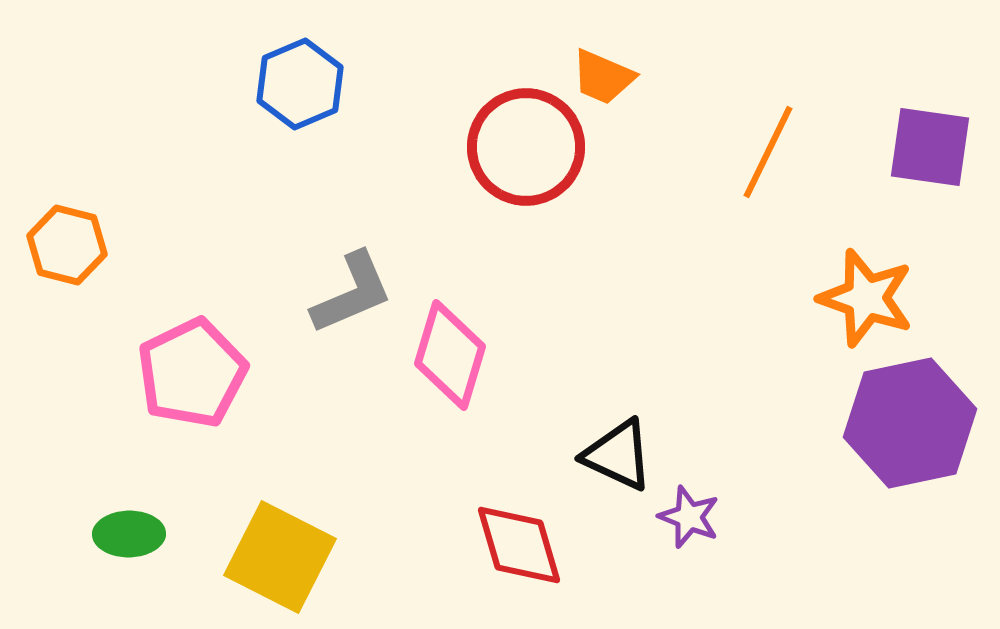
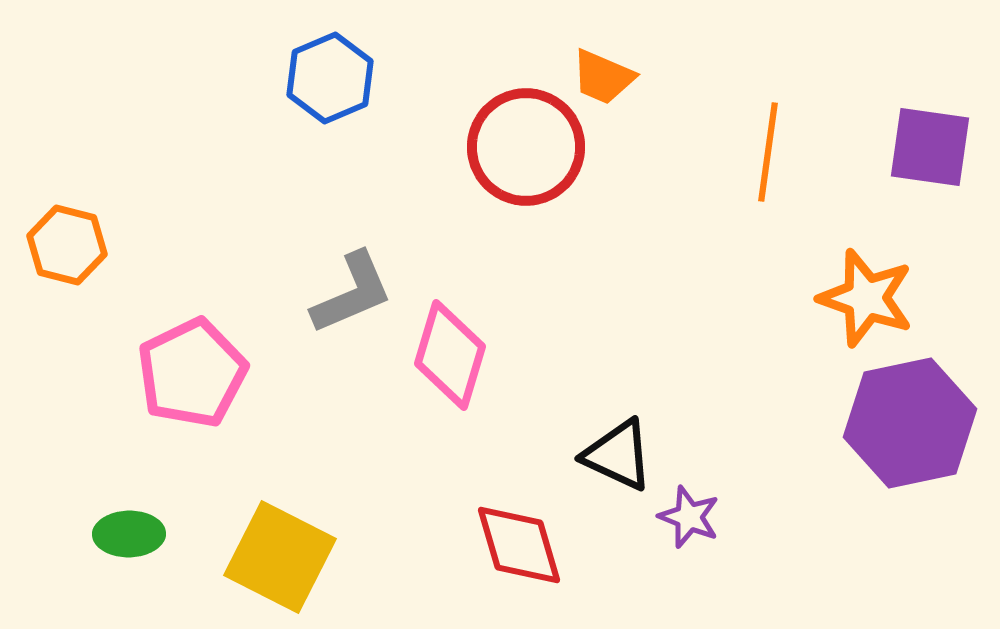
blue hexagon: moved 30 px right, 6 px up
orange line: rotated 18 degrees counterclockwise
